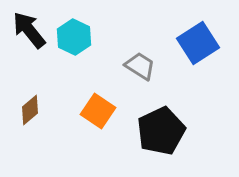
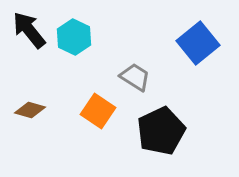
blue square: rotated 6 degrees counterclockwise
gray trapezoid: moved 5 px left, 11 px down
brown diamond: rotated 56 degrees clockwise
